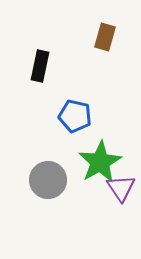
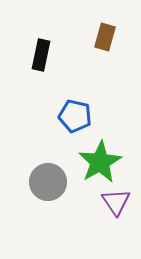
black rectangle: moved 1 px right, 11 px up
gray circle: moved 2 px down
purple triangle: moved 5 px left, 14 px down
